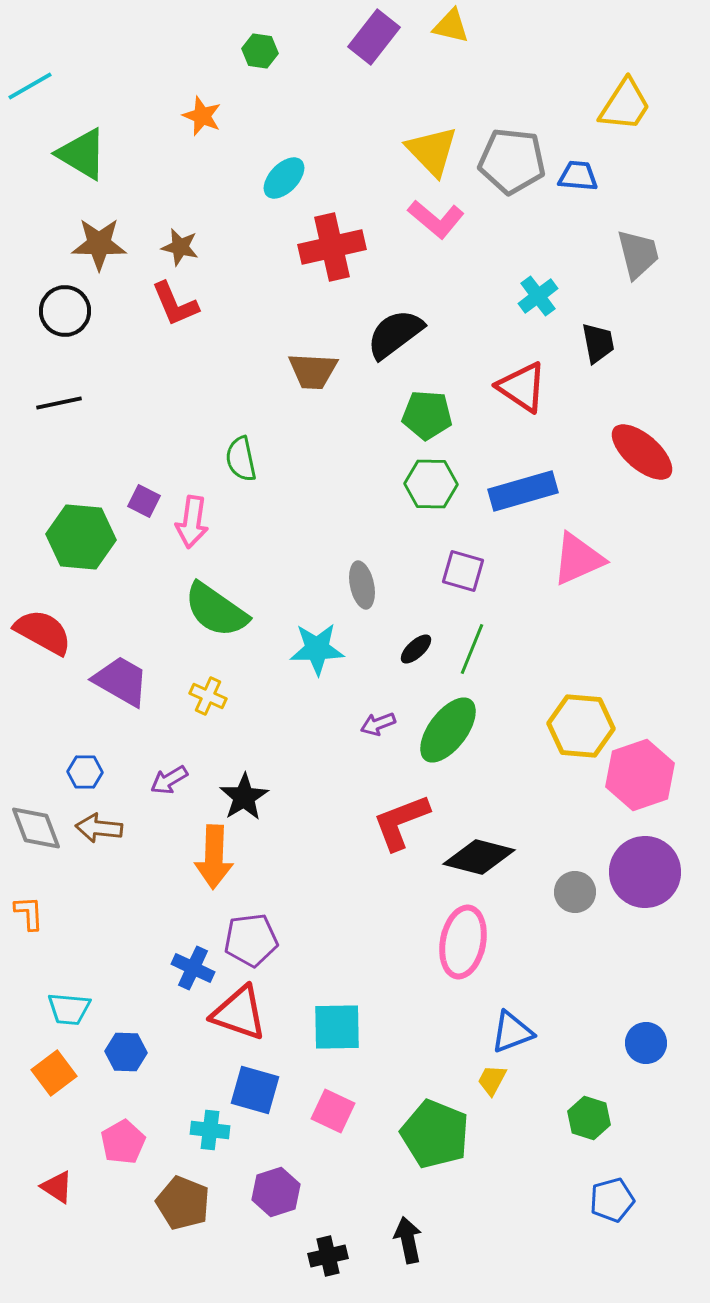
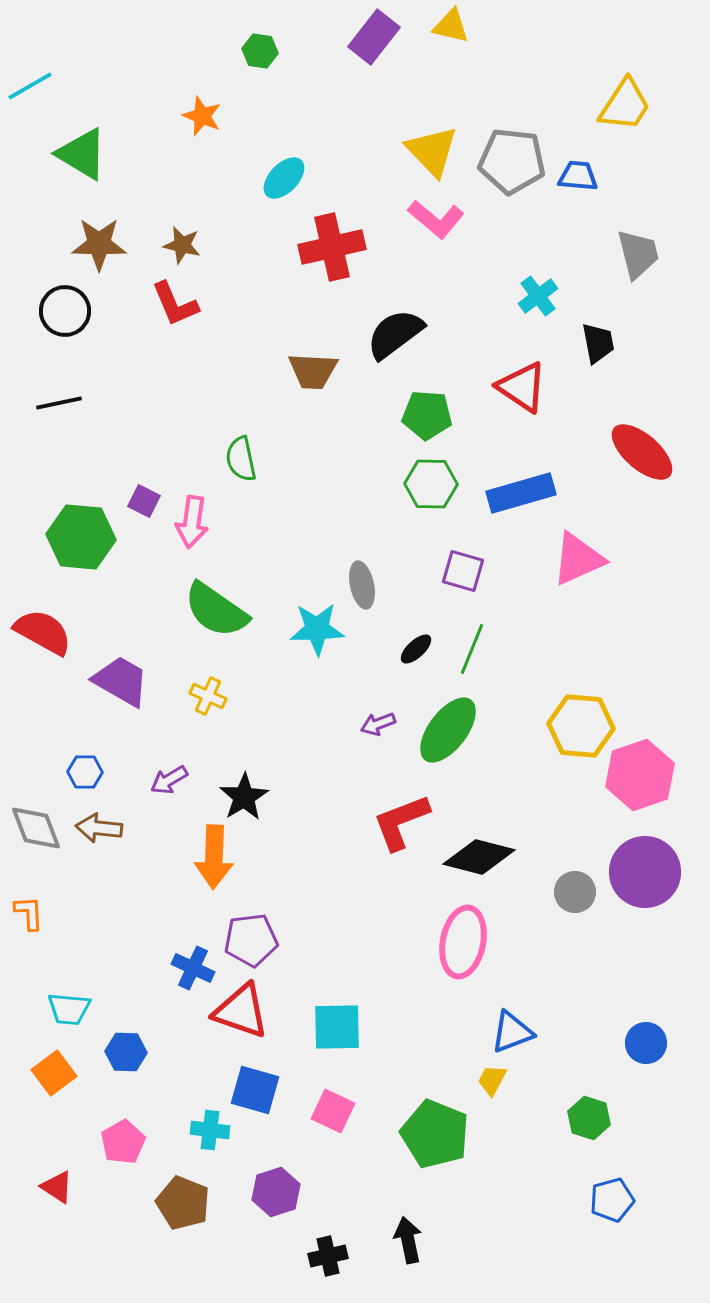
brown star at (180, 247): moved 2 px right, 2 px up
blue rectangle at (523, 491): moved 2 px left, 2 px down
cyan star at (317, 649): moved 20 px up
red triangle at (239, 1013): moved 2 px right, 2 px up
